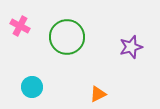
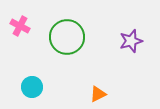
purple star: moved 6 px up
